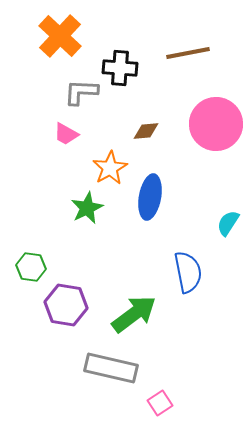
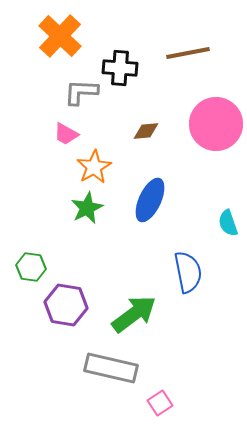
orange star: moved 16 px left, 1 px up
blue ellipse: moved 3 px down; rotated 15 degrees clockwise
cyan semicircle: rotated 52 degrees counterclockwise
